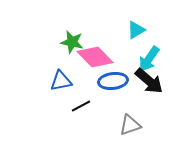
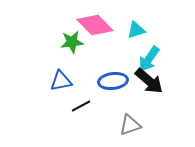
cyan triangle: rotated 12 degrees clockwise
green star: rotated 20 degrees counterclockwise
pink diamond: moved 32 px up
